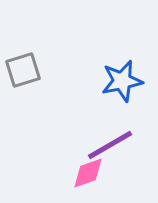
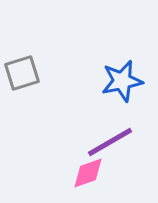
gray square: moved 1 px left, 3 px down
purple line: moved 3 px up
